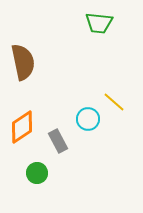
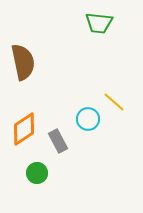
orange diamond: moved 2 px right, 2 px down
